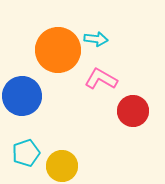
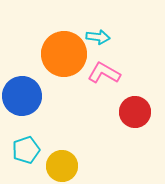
cyan arrow: moved 2 px right, 2 px up
orange circle: moved 6 px right, 4 px down
pink L-shape: moved 3 px right, 6 px up
red circle: moved 2 px right, 1 px down
cyan pentagon: moved 3 px up
